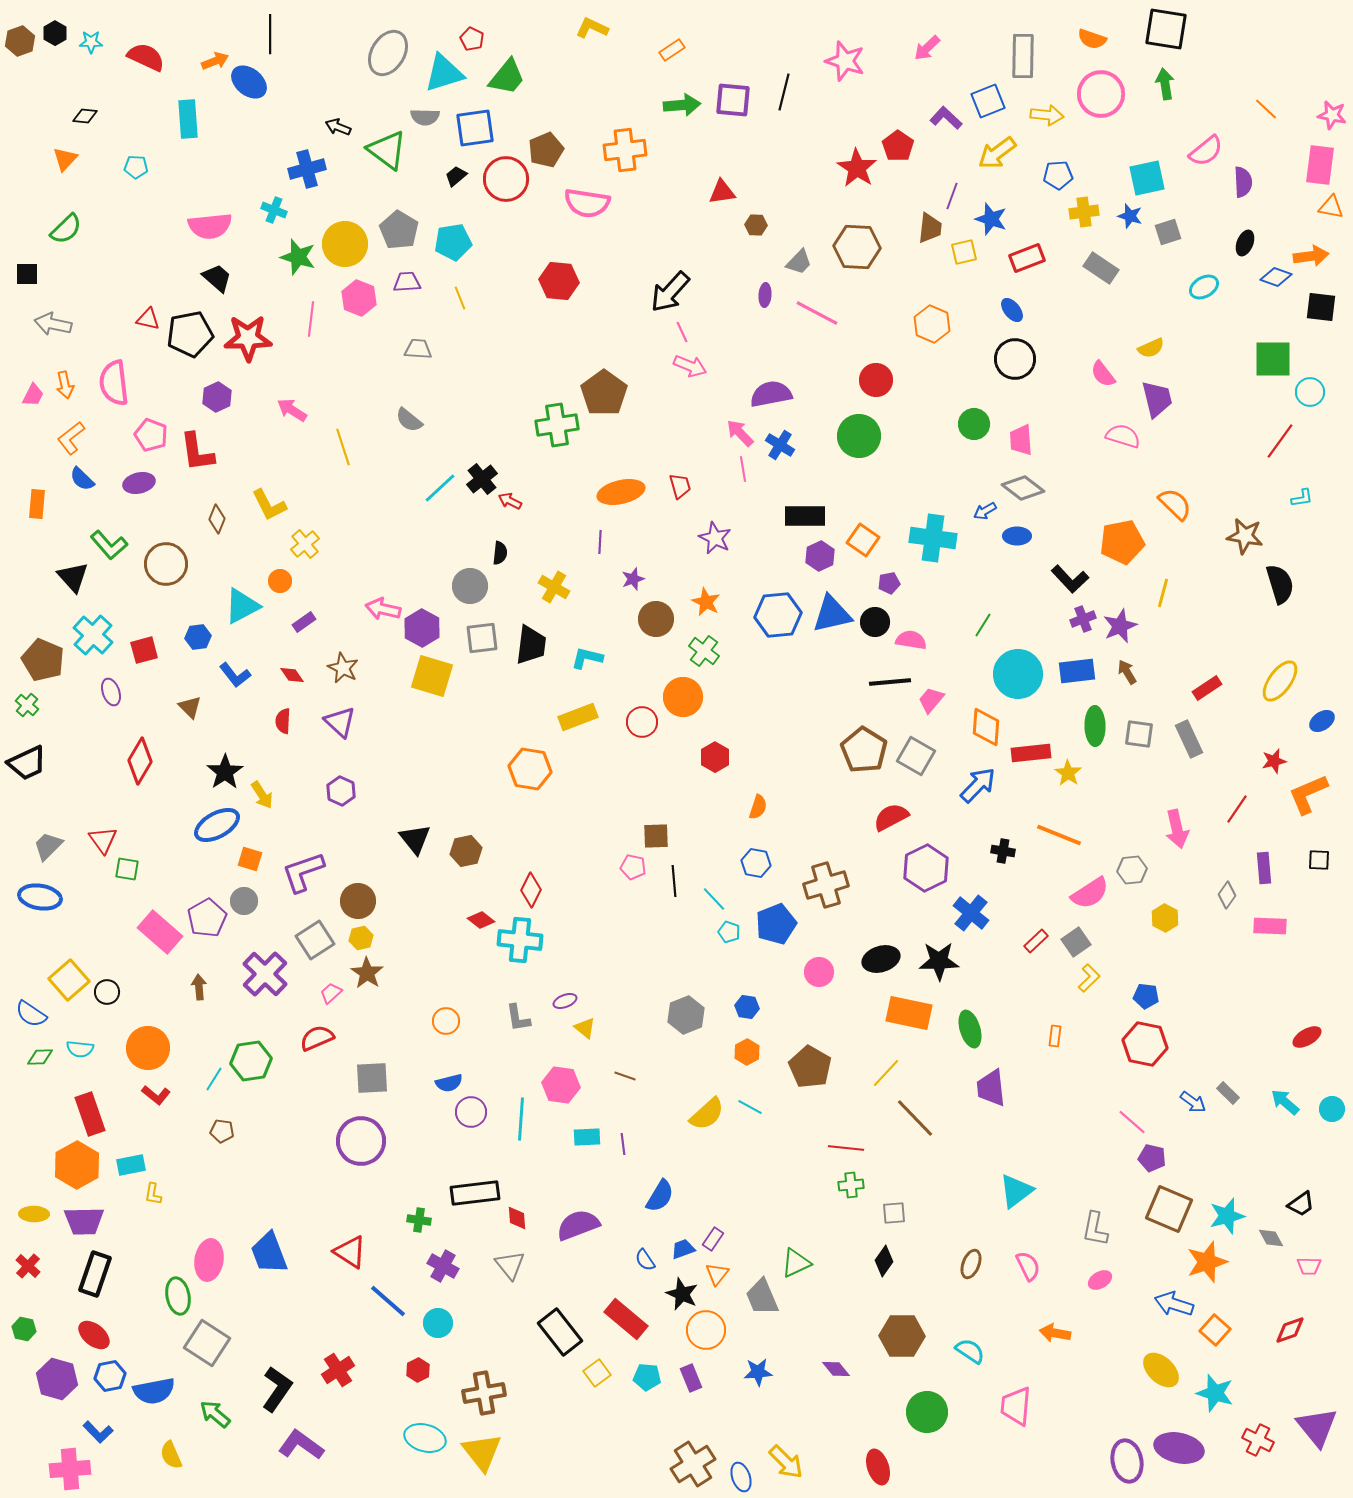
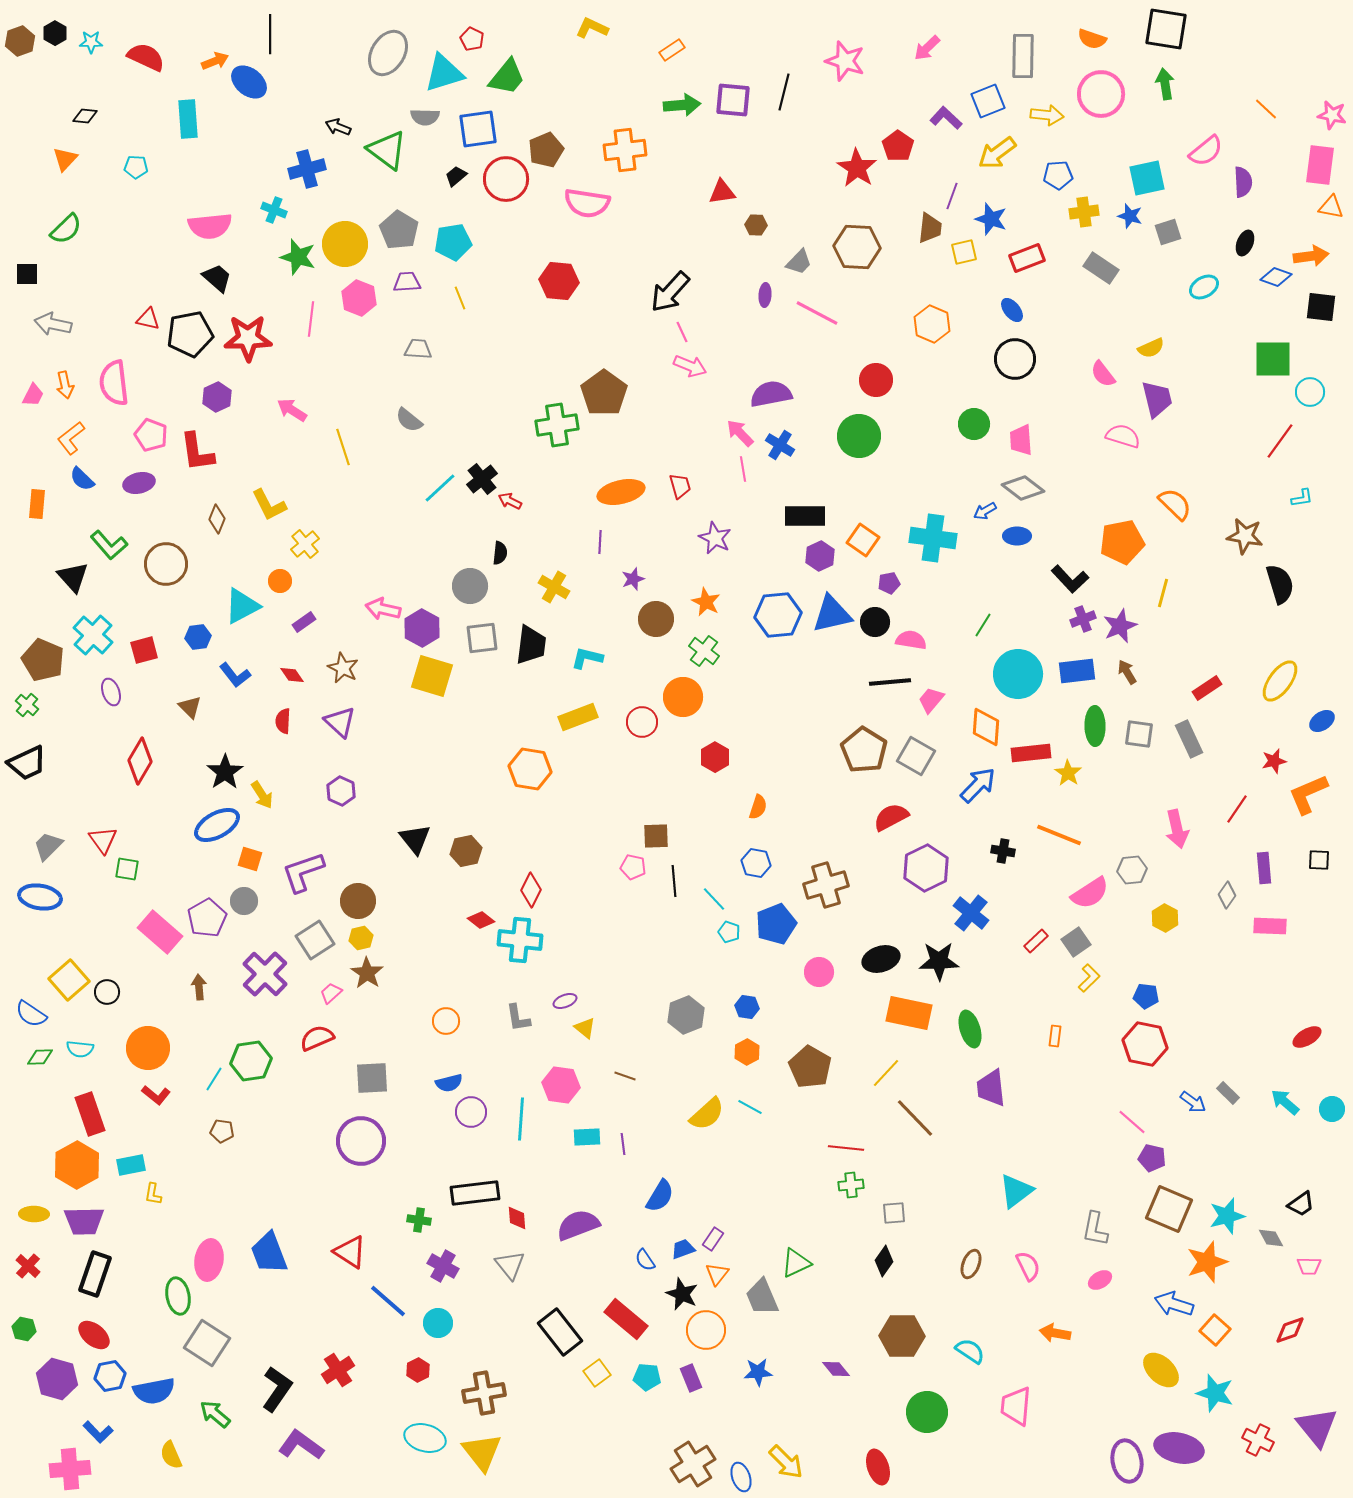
blue square at (475, 128): moved 3 px right, 1 px down
